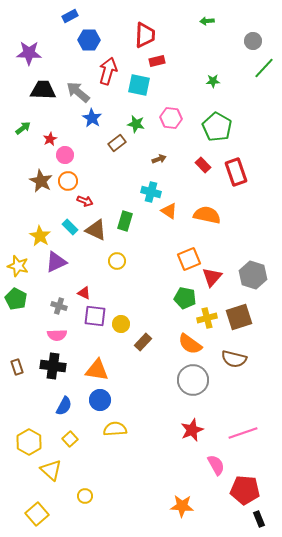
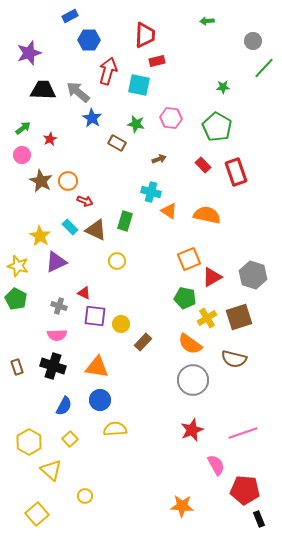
purple star at (29, 53): rotated 20 degrees counterclockwise
green star at (213, 81): moved 10 px right, 6 px down
brown rectangle at (117, 143): rotated 66 degrees clockwise
pink circle at (65, 155): moved 43 px left
red triangle at (212, 277): rotated 20 degrees clockwise
yellow cross at (207, 318): rotated 18 degrees counterclockwise
black cross at (53, 366): rotated 10 degrees clockwise
orange triangle at (97, 370): moved 3 px up
